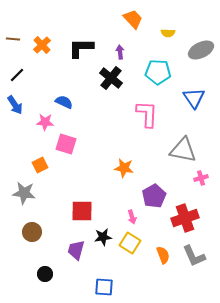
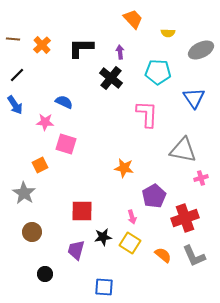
gray star: rotated 25 degrees clockwise
orange semicircle: rotated 30 degrees counterclockwise
